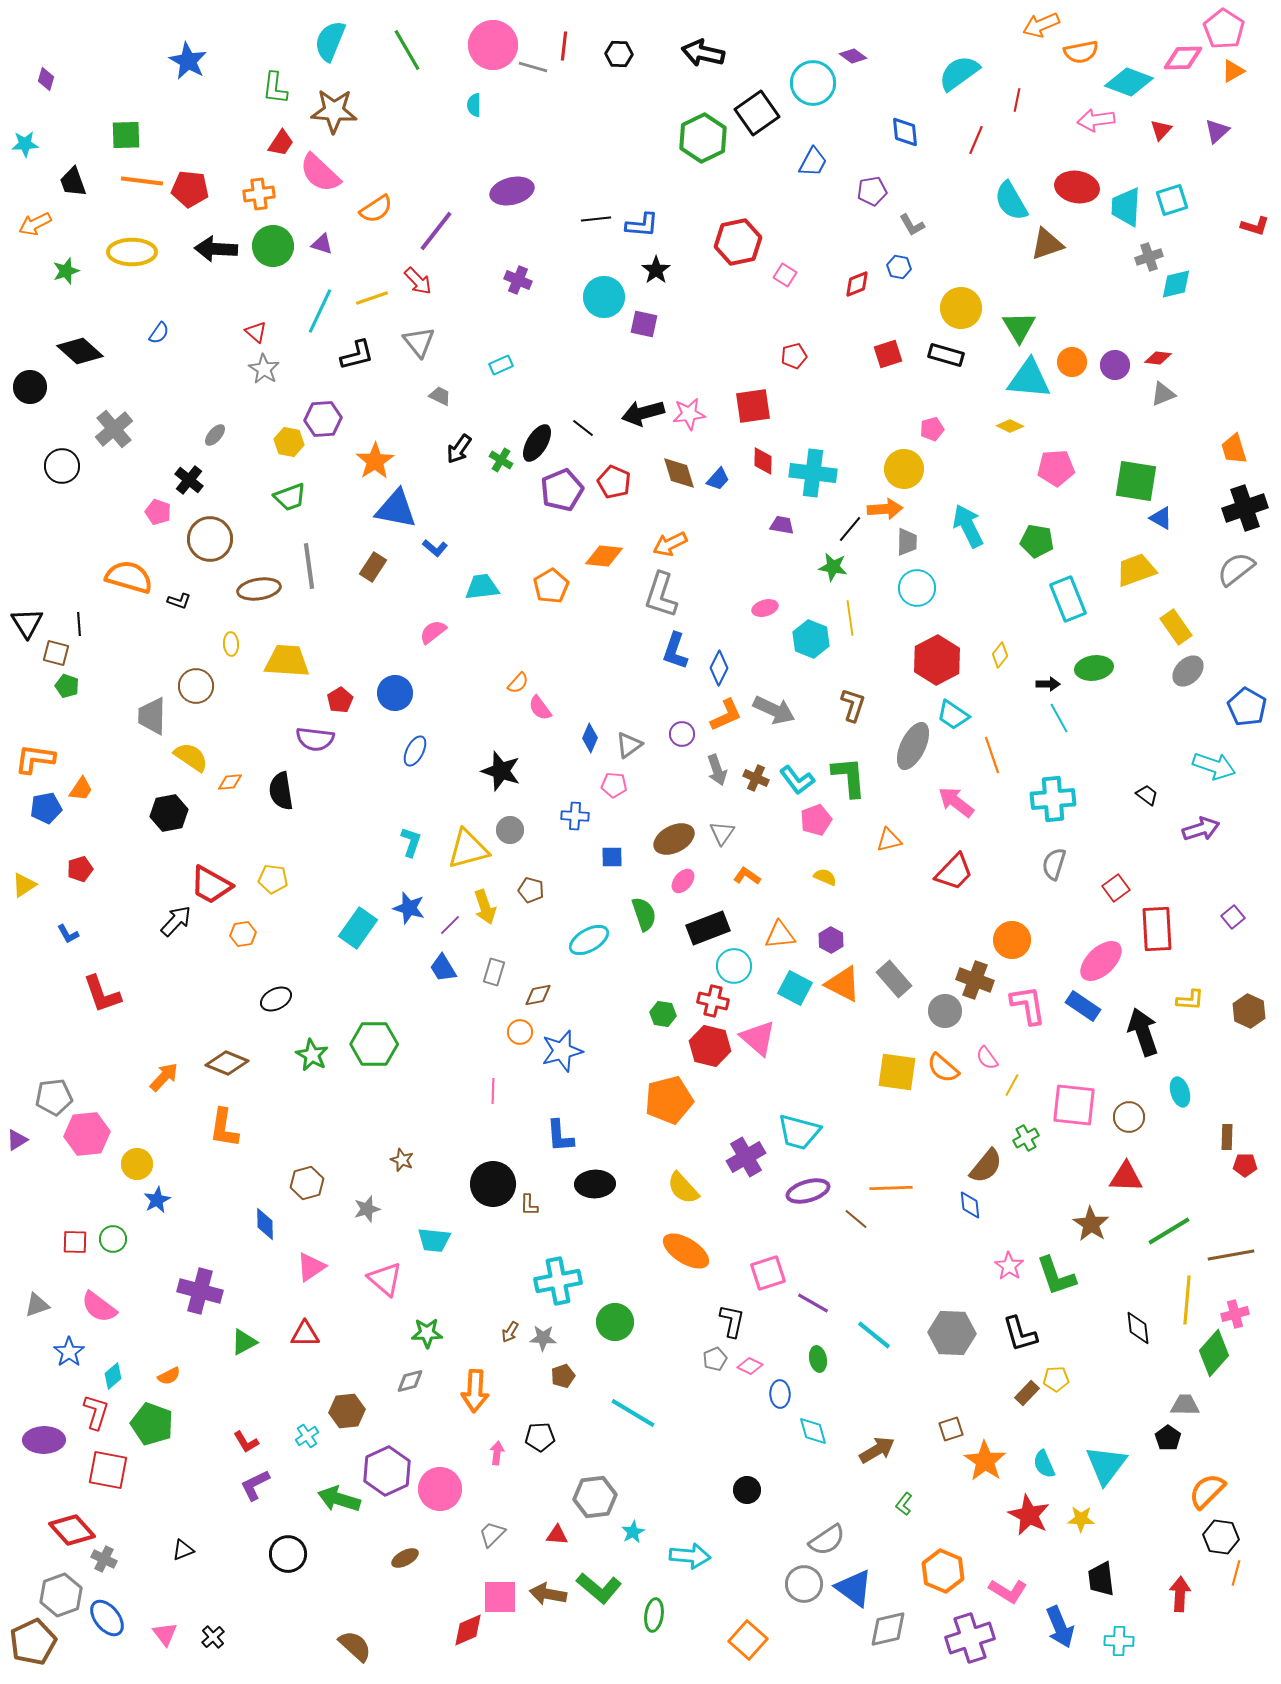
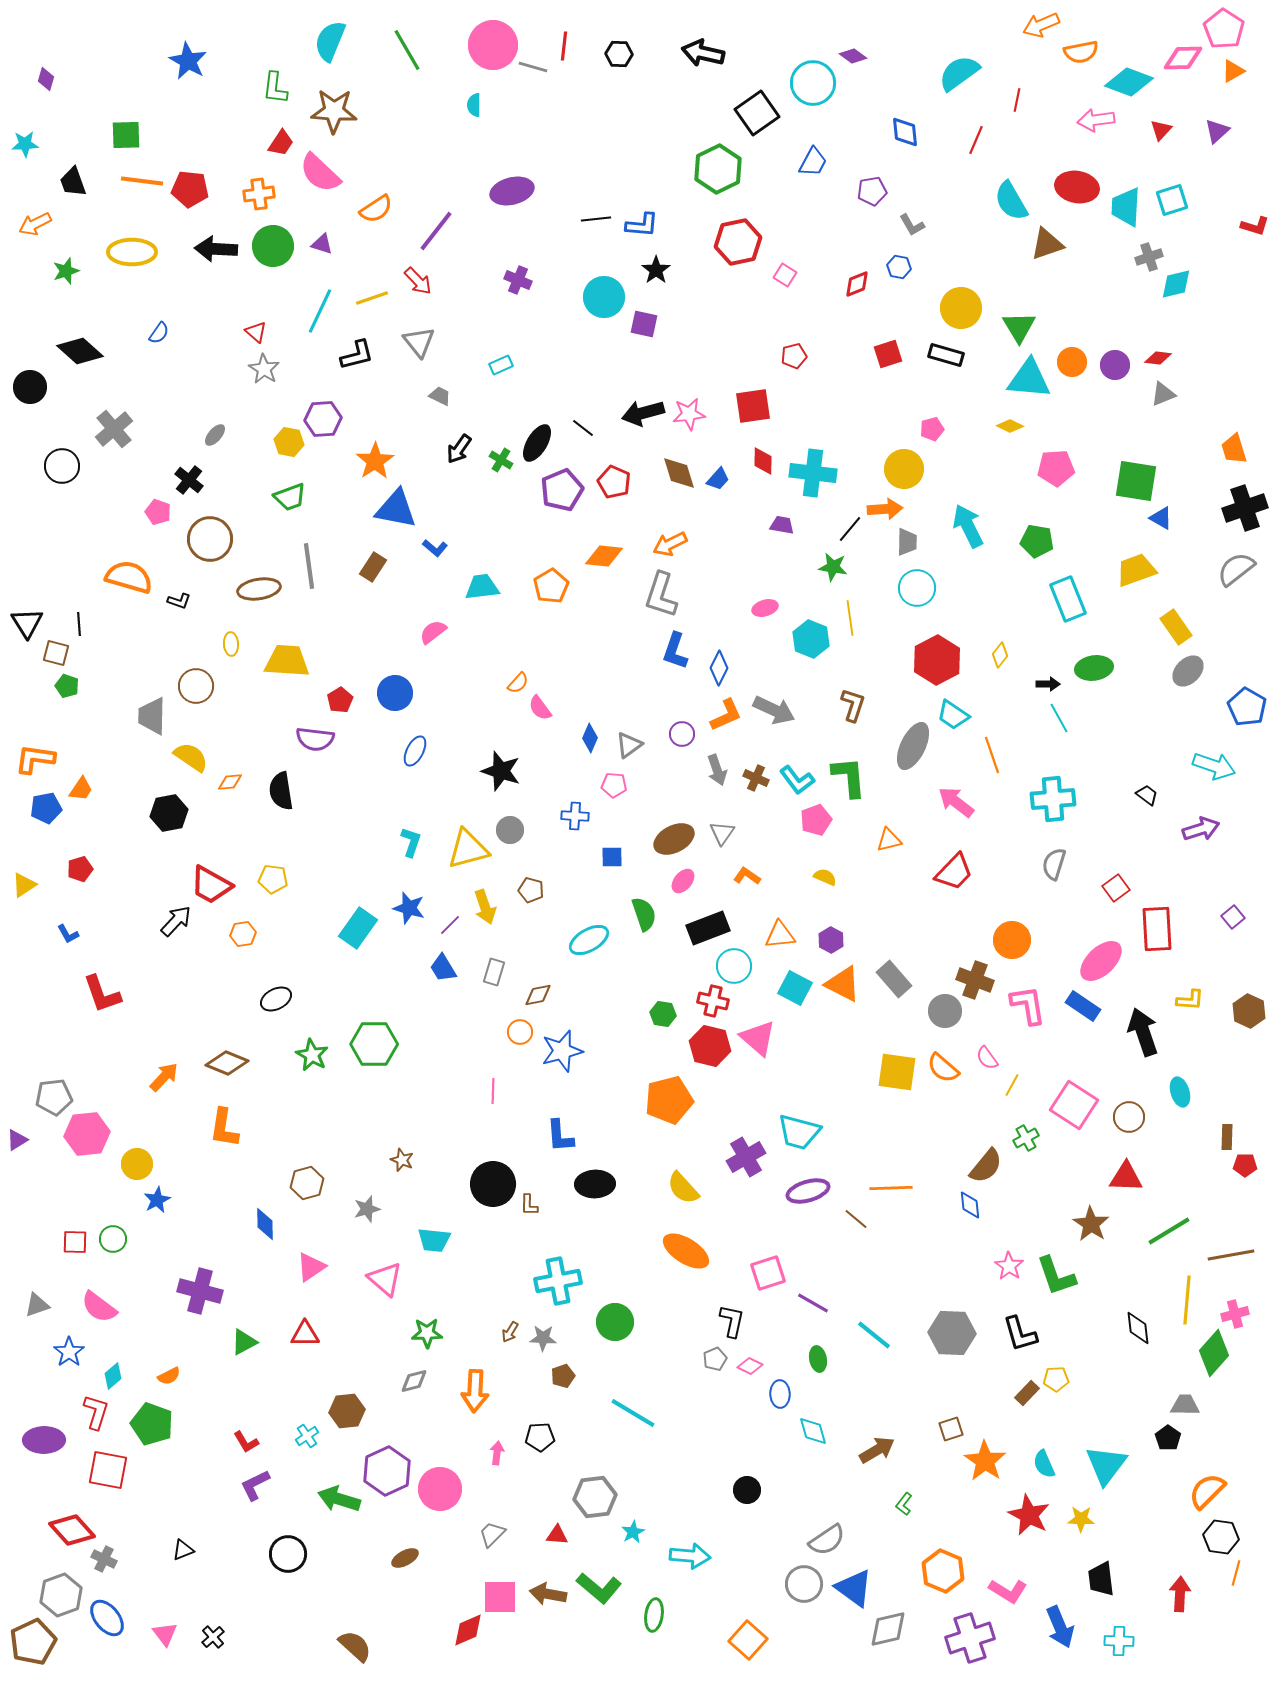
green hexagon at (703, 138): moved 15 px right, 31 px down
pink square at (1074, 1105): rotated 27 degrees clockwise
gray diamond at (410, 1381): moved 4 px right
